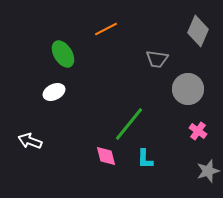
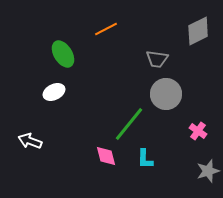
gray diamond: rotated 40 degrees clockwise
gray circle: moved 22 px left, 5 px down
